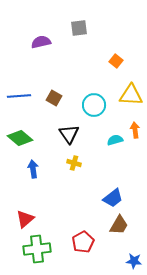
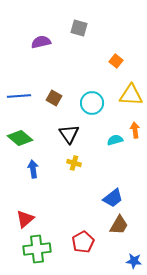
gray square: rotated 24 degrees clockwise
cyan circle: moved 2 px left, 2 px up
